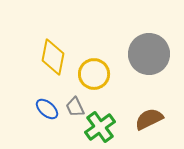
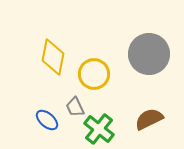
blue ellipse: moved 11 px down
green cross: moved 1 px left, 2 px down; rotated 16 degrees counterclockwise
